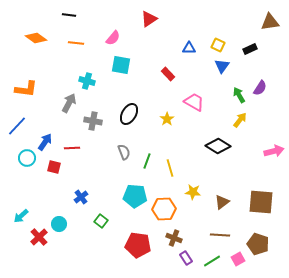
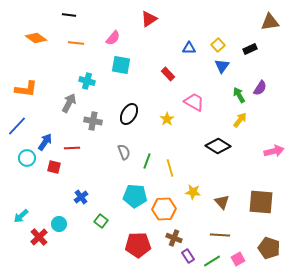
yellow square at (218, 45): rotated 24 degrees clockwise
brown triangle at (222, 202): rotated 35 degrees counterclockwise
brown pentagon at (258, 244): moved 11 px right, 4 px down
red pentagon at (138, 245): rotated 10 degrees counterclockwise
purple rectangle at (186, 258): moved 2 px right, 2 px up
